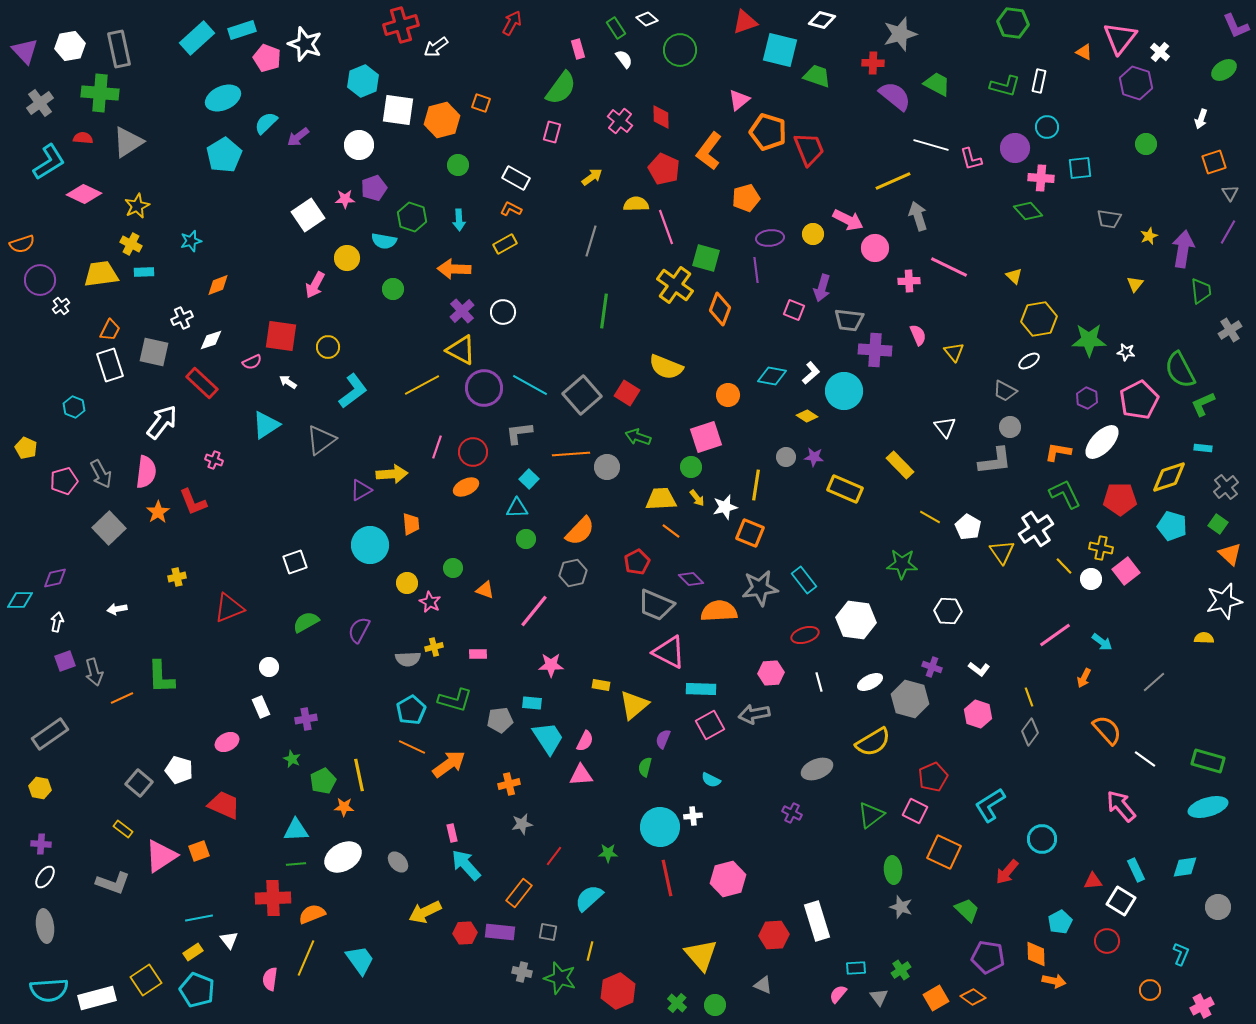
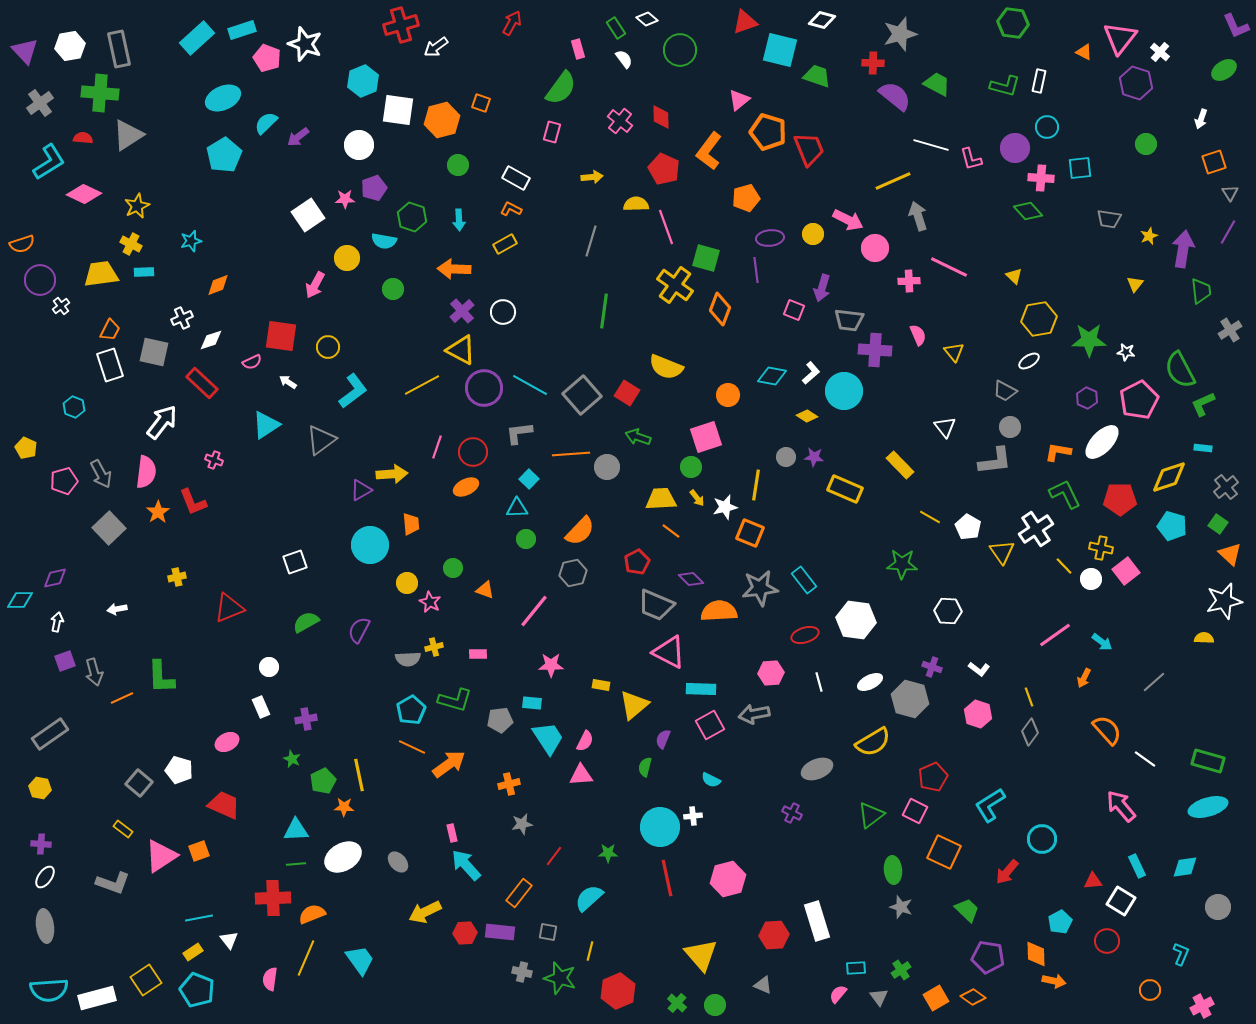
gray triangle at (128, 142): moved 7 px up
yellow arrow at (592, 177): rotated 30 degrees clockwise
cyan rectangle at (1136, 870): moved 1 px right, 4 px up
